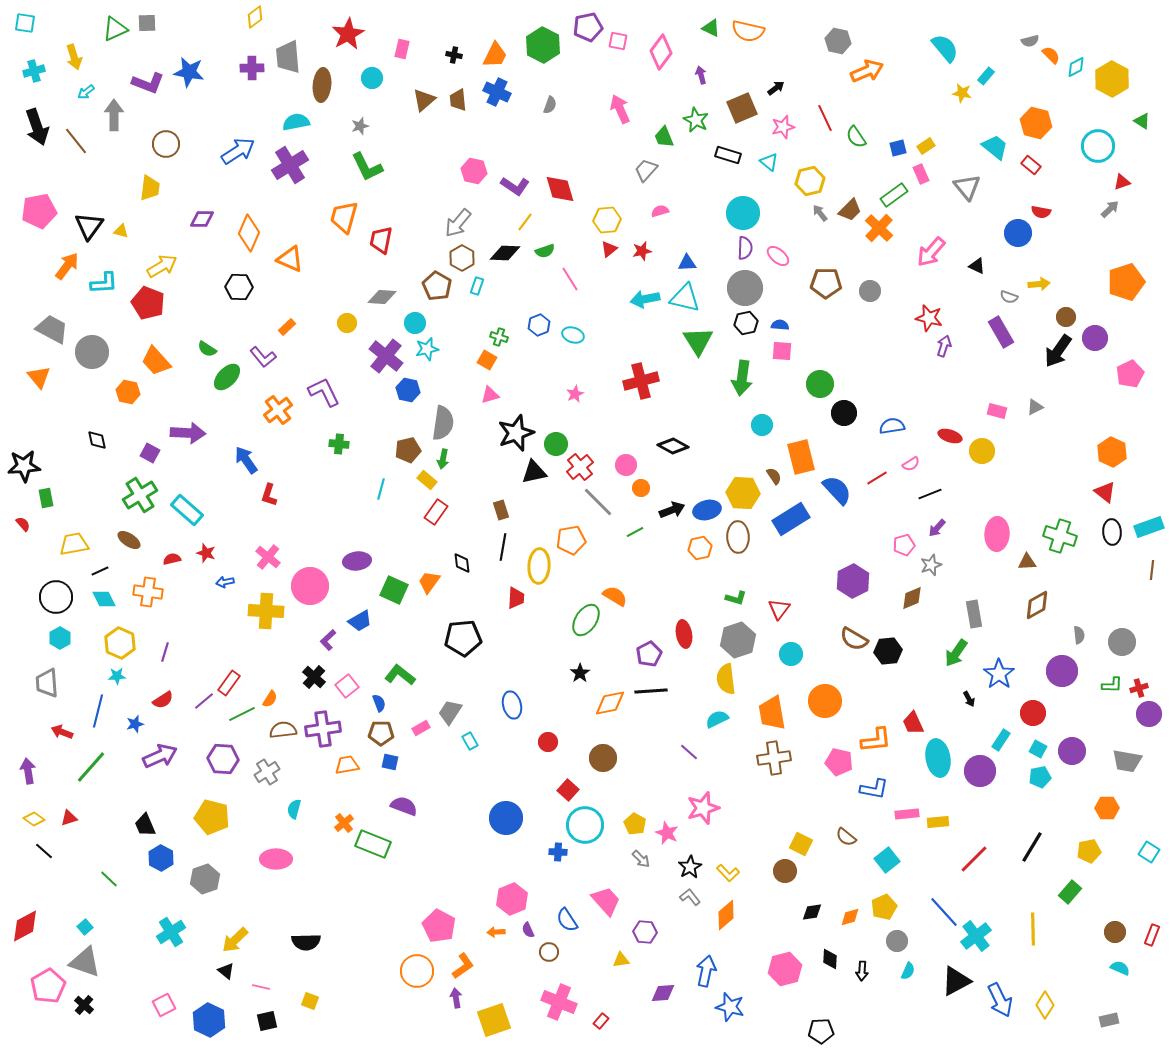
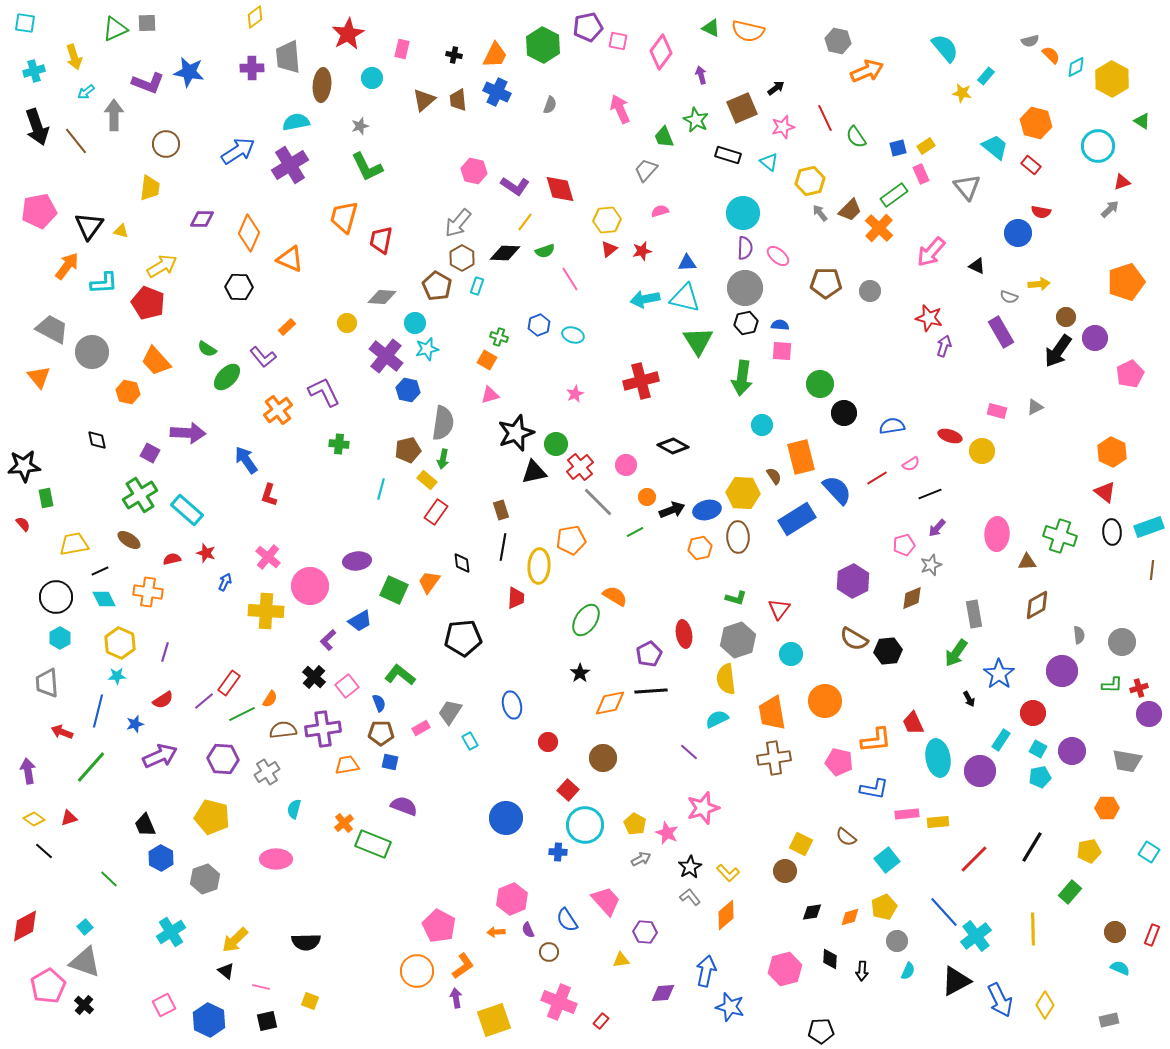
orange circle at (641, 488): moved 6 px right, 9 px down
blue rectangle at (791, 519): moved 6 px right
blue arrow at (225, 582): rotated 126 degrees clockwise
gray arrow at (641, 859): rotated 72 degrees counterclockwise
